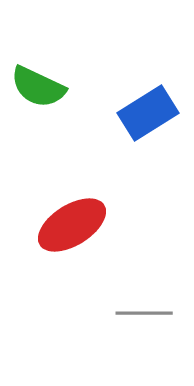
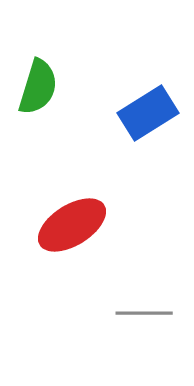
green semicircle: rotated 98 degrees counterclockwise
